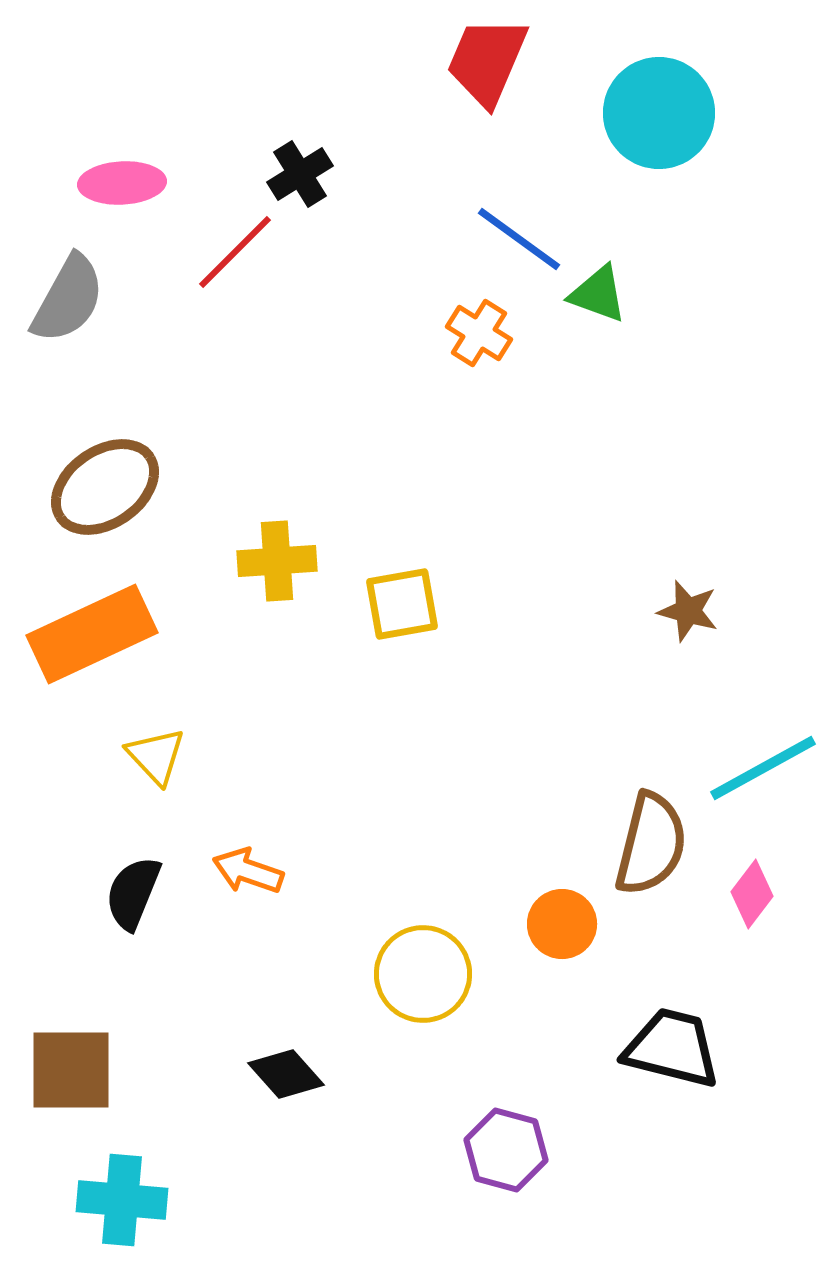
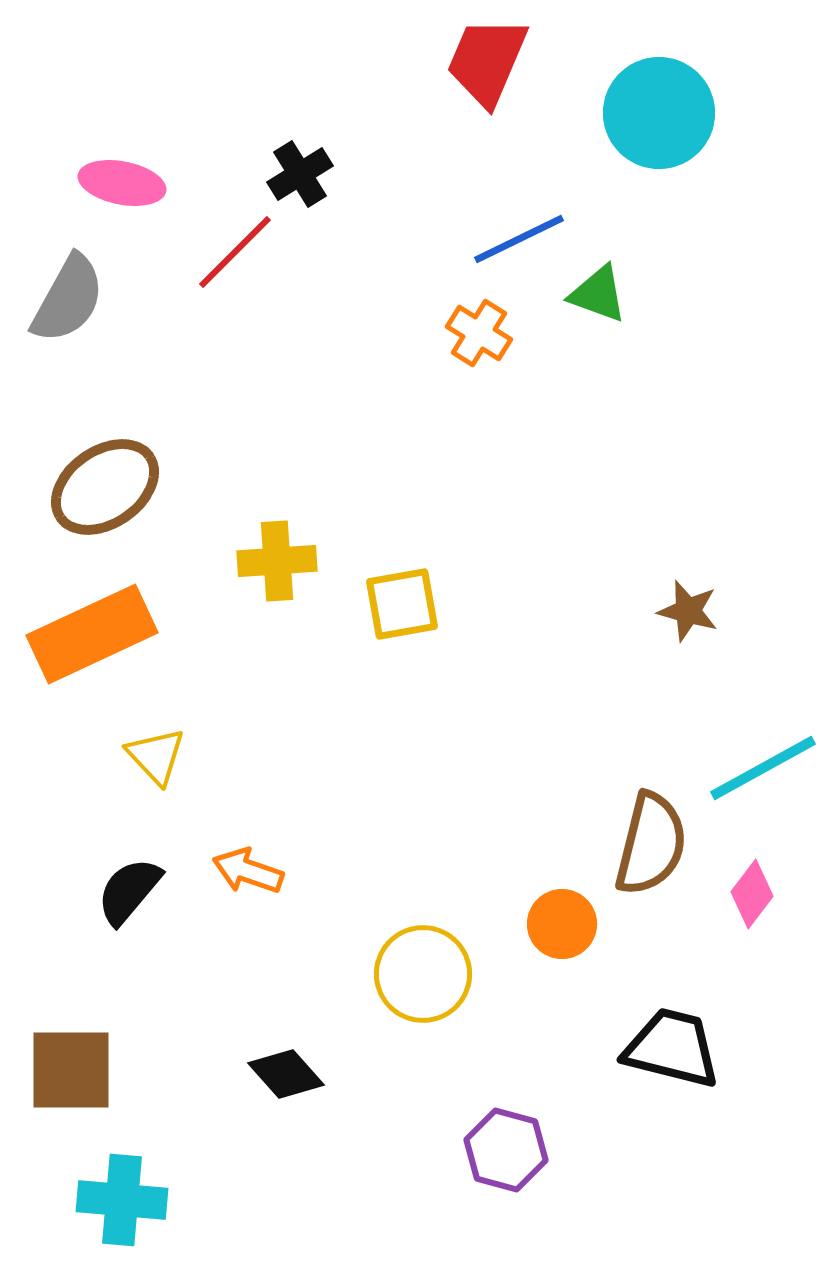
pink ellipse: rotated 14 degrees clockwise
blue line: rotated 62 degrees counterclockwise
black semicircle: moved 4 px left, 2 px up; rotated 18 degrees clockwise
